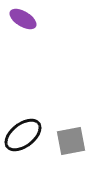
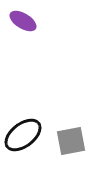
purple ellipse: moved 2 px down
